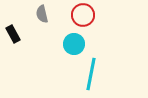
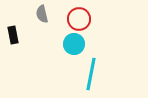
red circle: moved 4 px left, 4 px down
black rectangle: moved 1 px down; rotated 18 degrees clockwise
